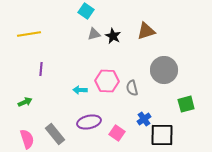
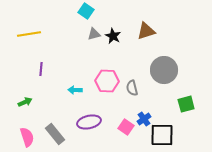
cyan arrow: moved 5 px left
pink square: moved 9 px right, 6 px up
pink semicircle: moved 2 px up
